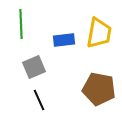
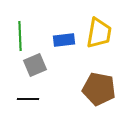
green line: moved 1 px left, 12 px down
gray square: moved 1 px right, 2 px up
black line: moved 11 px left, 1 px up; rotated 65 degrees counterclockwise
